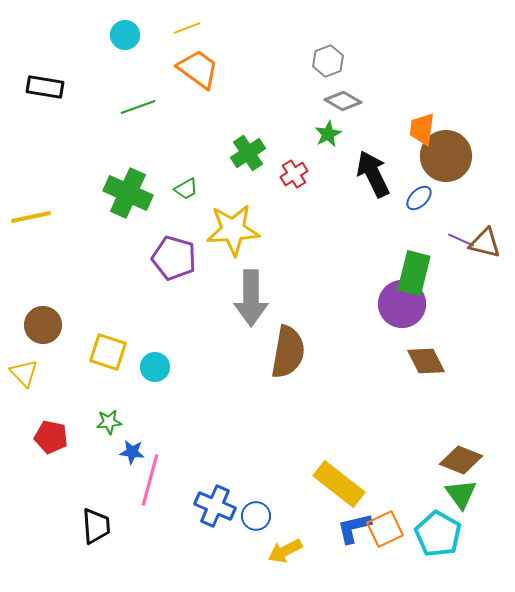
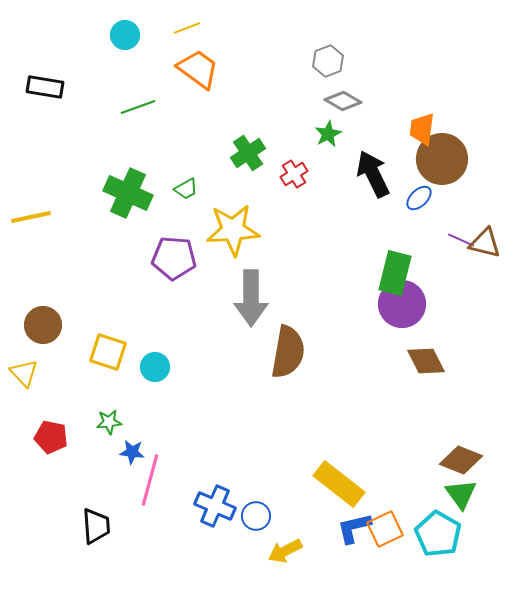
brown circle at (446, 156): moved 4 px left, 3 px down
purple pentagon at (174, 258): rotated 12 degrees counterclockwise
green rectangle at (414, 273): moved 19 px left
